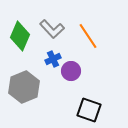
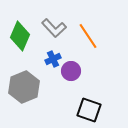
gray L-shape: moved 2 px right, 1 px up
